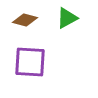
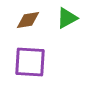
brown diamond: moved 3 px right; rotated 25 degrees counterclockwise
